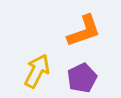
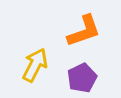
yellow arrow: moved 2 px left, 6 px up
